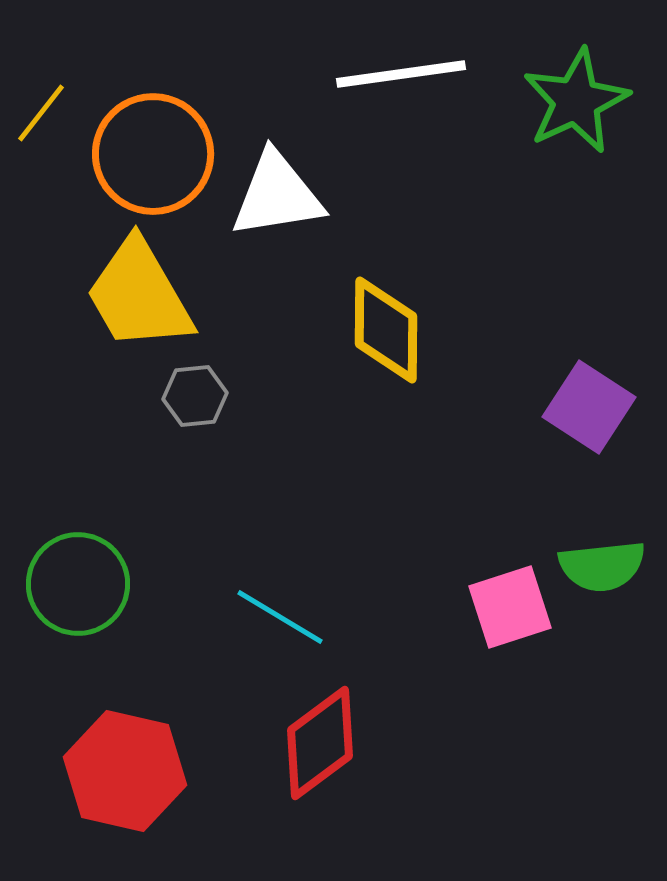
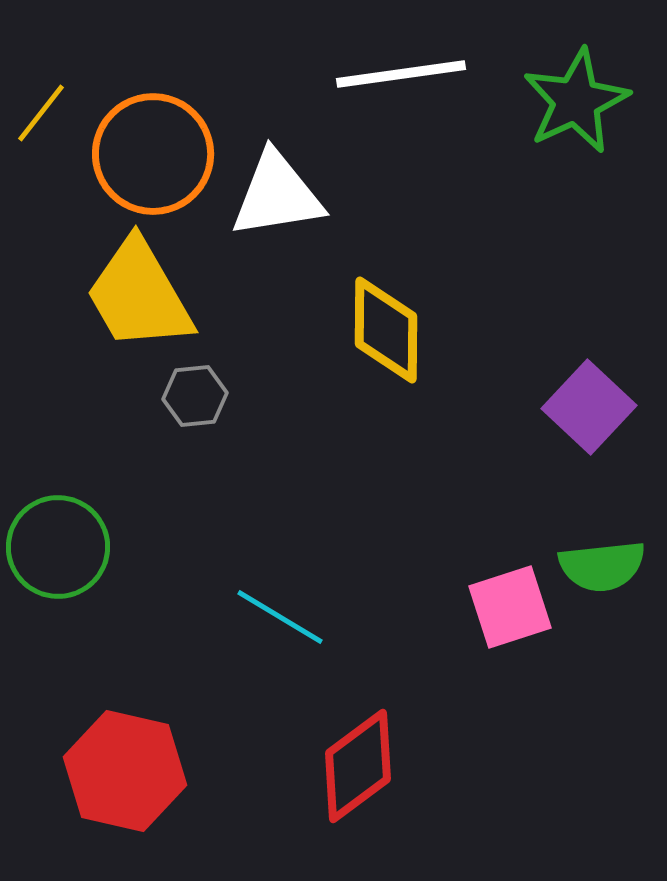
purple square: rotated 10 degrees clockwise
green circle: moved 20 px left, 37 px up
red diamond: moved 38 px right, 23 px down
